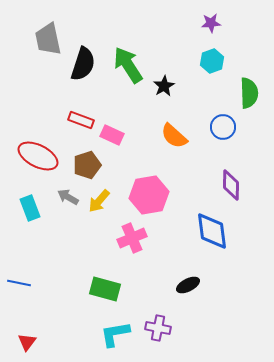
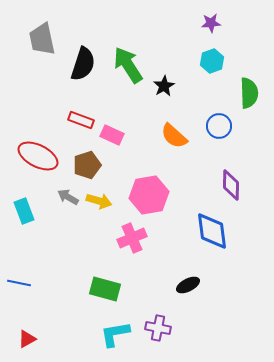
gray trapezoid: moved 6 px left
blue circle: moved 4 px left, 1 px up
yellow arrow: rotated 115 degrees counterclockwise
cyan rectangle: moved 6 px left, 3 px down
red triangle: moved 3 px up; rotated 24 degrees clockwise
